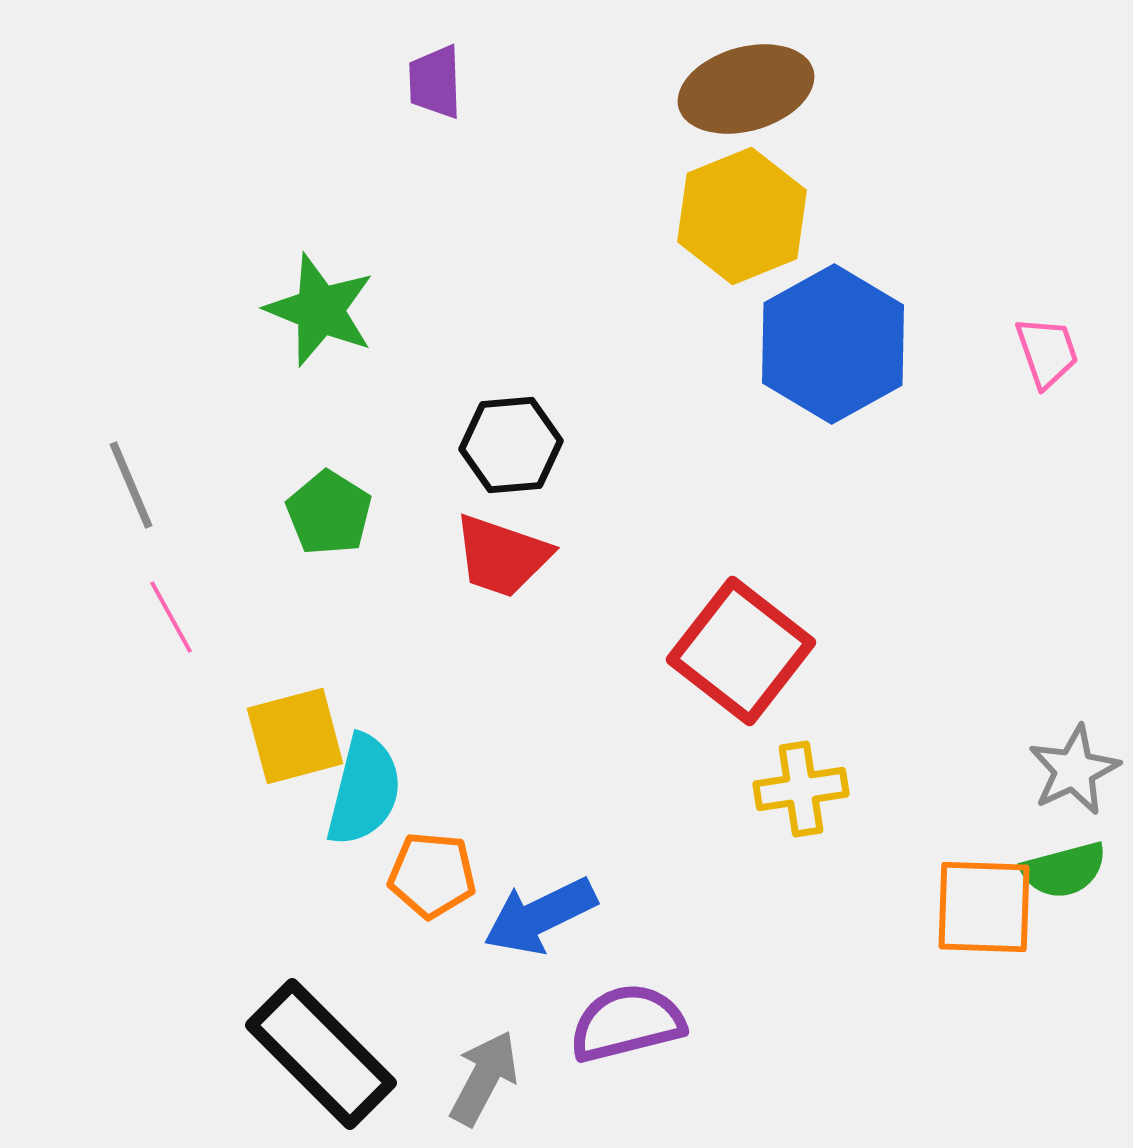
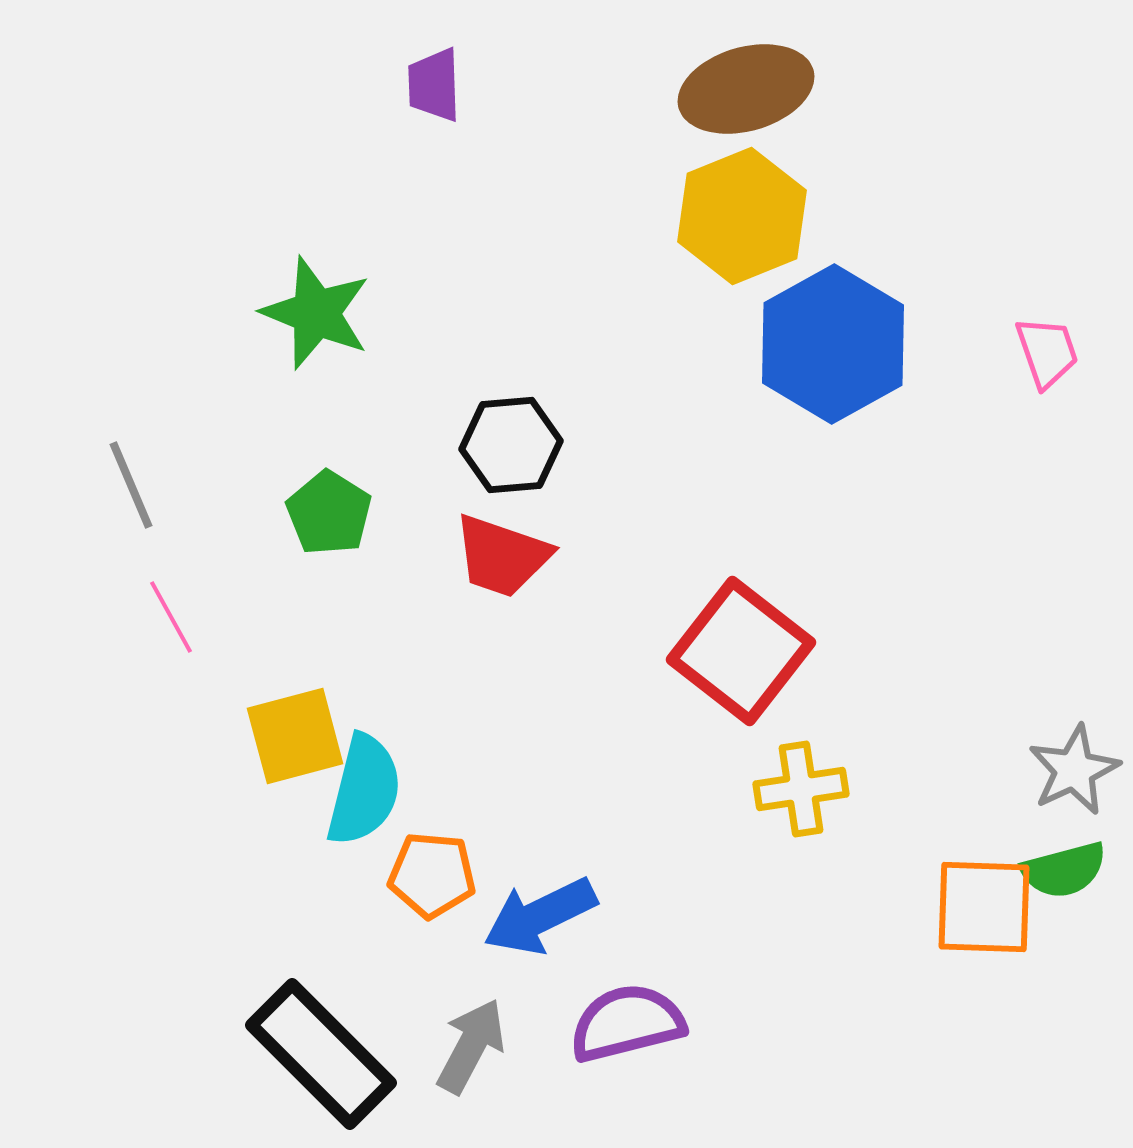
purple trapezoid: moved 1 px left, 3 px down
green star: moved 4 px left, 3 px down
gray arrow: moved 13 px left, 32 px up
